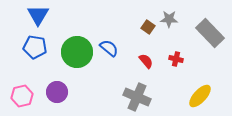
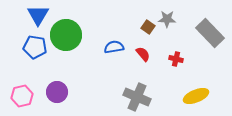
gray star: moved 2 px left
blue semicircle: moved 5 px right, 1 px up; rotated 48 degrees counterclockwise
green circle: moved 11 px left, 17 px up
red semicircle: moved 3 px left, 7 px up
yellow ellipse: moved 4 px left; rotated 25 degrees clockwise
